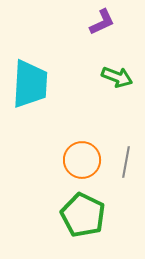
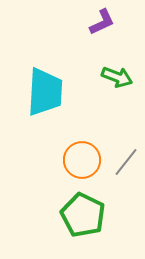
cyan trapezoid: moved 15 px right, 8 px down
gray line: rotated 28 degrees clockwise
